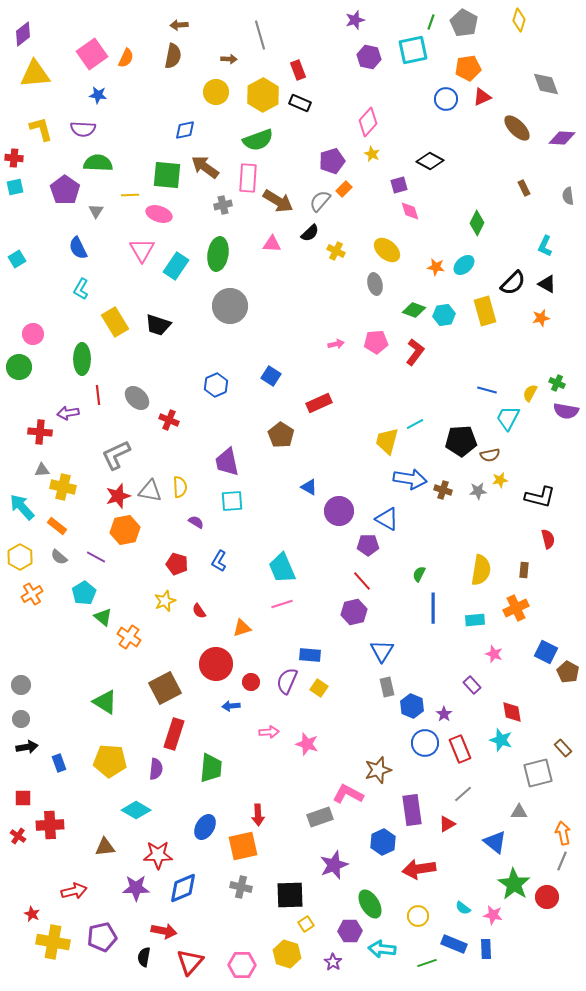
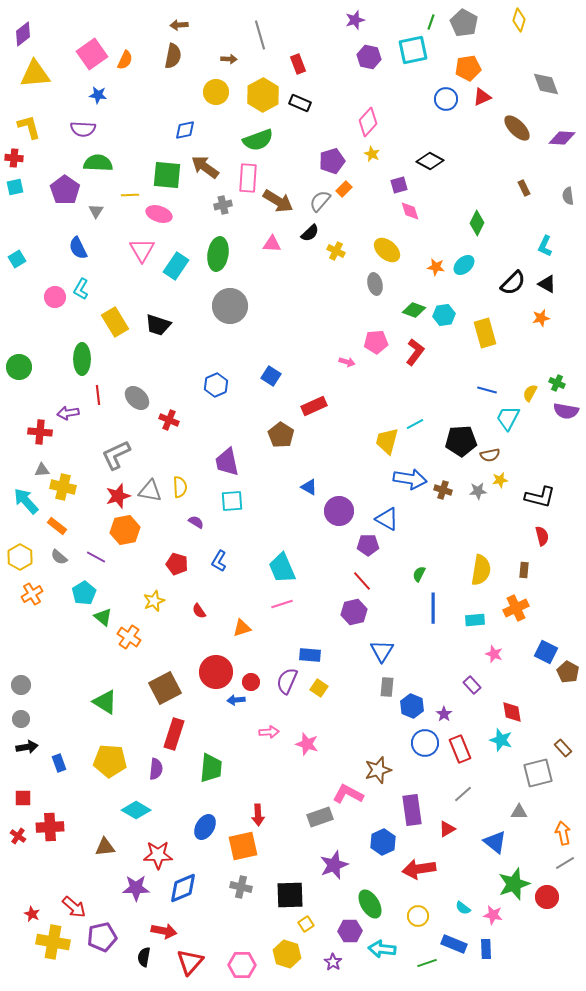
orange semicircle at (126, 58): moved 1 px left, 2 px down
red rectangle at (298, 70): moved 6 px up
yellow L-shape at (41, 129): moved 12 px left, 2 px up
yellow rectangle at (485, 311): moved 22 px down
pink circle at (33, 334): moved 22 px right, 37 px up
pink arrow at (336, 344): moved 11 px right, 18 px down; rotated 28 degrees clockwise
red rectangle at (319, 403): moved 5 px left, 3 px down
cyan arrow at (22, 507): moved 4 px right, 6 px up
red semicircle at (548, 539): moved 6 px left, 3 px up
yellow star at (165, 601): moved 11 px left
red circle at (216, 664): moved 8 px down
gray rectangle at (387, 687): rotated 18 degrees clockwise
blue arrow at (231, 706): moved 5 px right, 6 px up
red triangle at (447, 824): moved 5 px down
red cross at (50, 825): moved 2 px down
gray line at (562, 861): moved 3 px right, 2 px down; rotated 36 degrees clockwise
green star at (514, 884): rotated 20 degrees clockwise
red arrow at (74, 891): moved 16 px down; rotated 55 degrees clockwise
